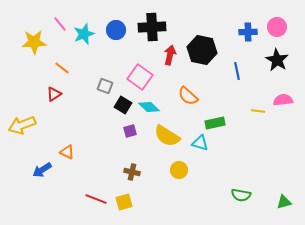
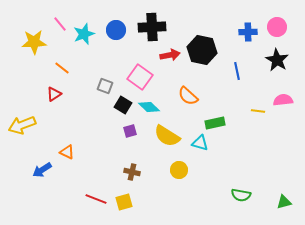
red arrow: rotated 66 degrees clockwise
